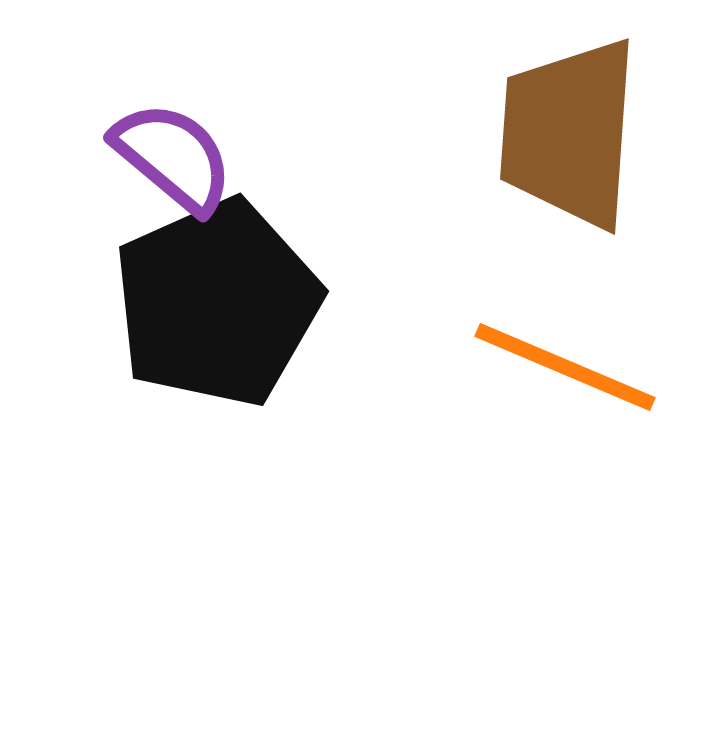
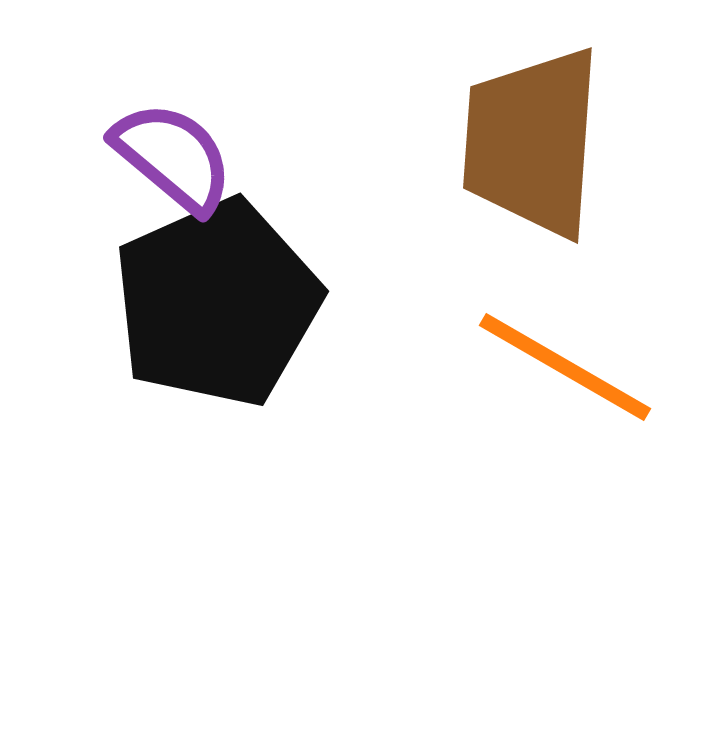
brown trapezoid: moved 37 px left, 9 px down
orange line: rotated 7 degrees clockwise
